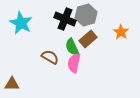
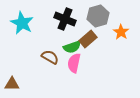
gray hexagon: moved 12 px right, 1 px down
cyan star: moved 1 px right
green semicircle: rotated 84 degrees counterclockwise
